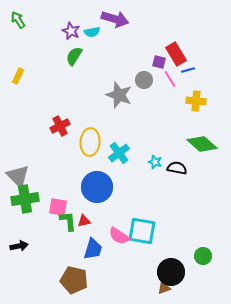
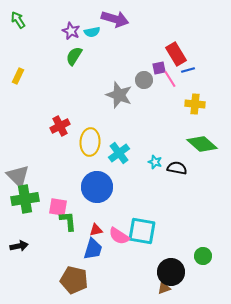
purple square: moved 6 px down; rotated 24 degrees counterclockwise
yellow cross: moved 1 px left, 3 px down
red triangle: moved 12 px right, 9 px down
